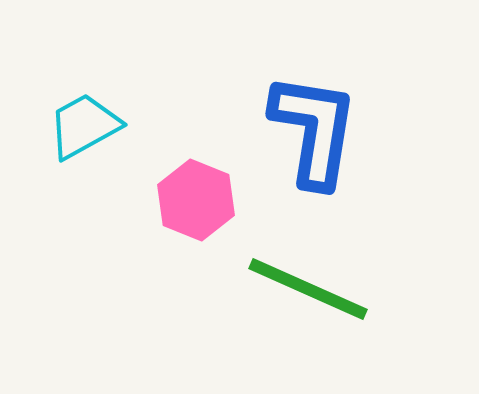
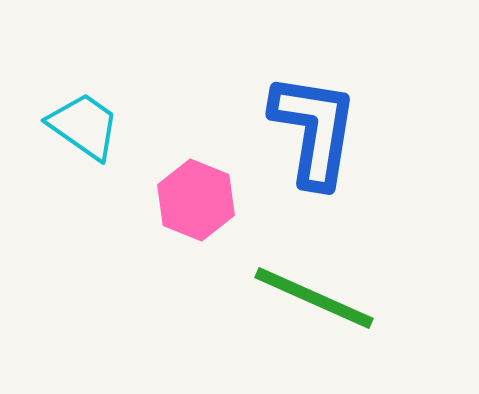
cyan trapezoid: rotated 64 degrees clockwise
green line: moved 6 px right, 9 px down
